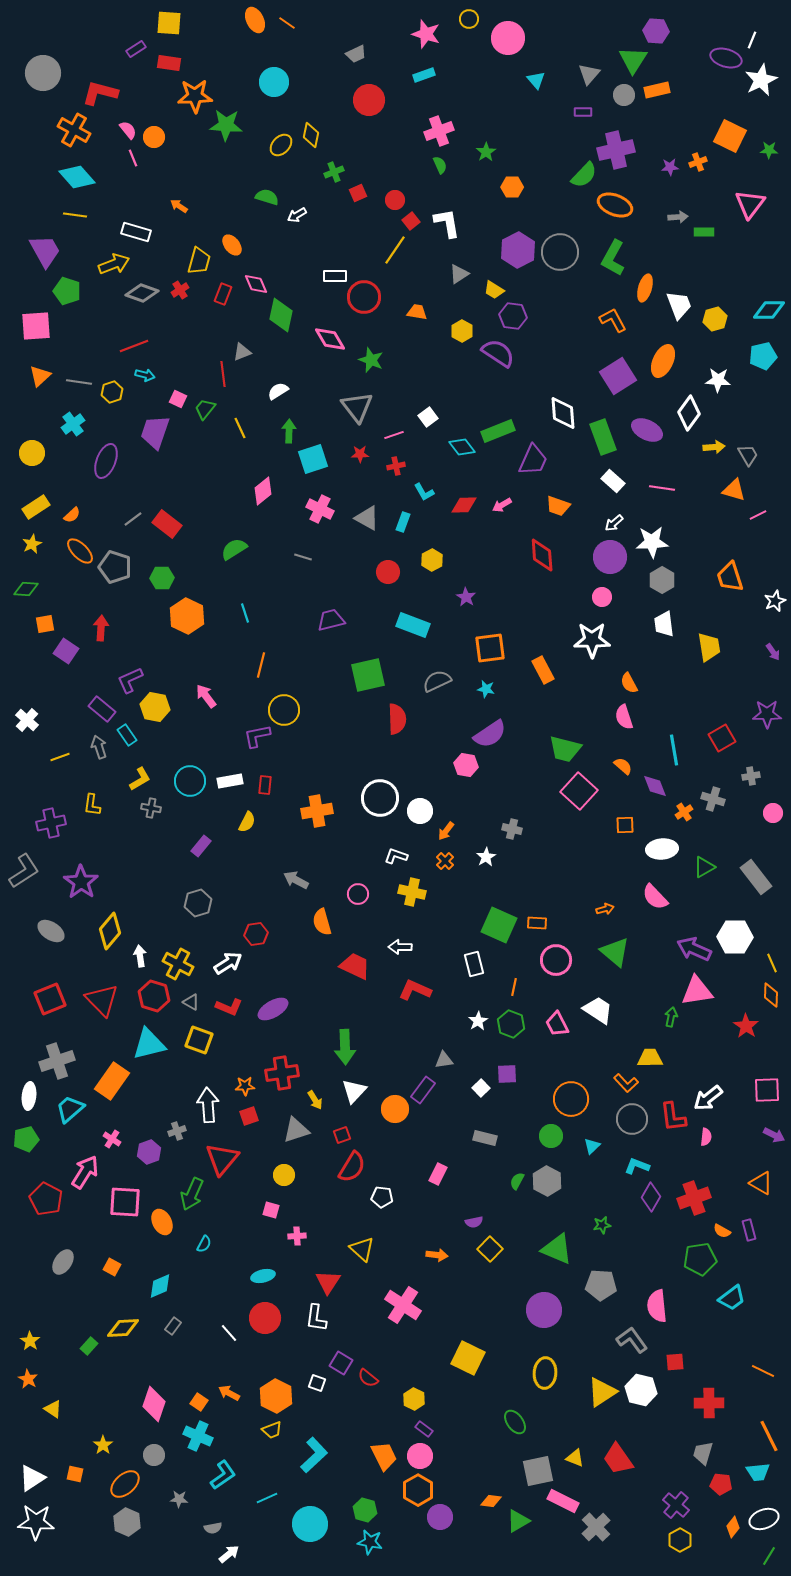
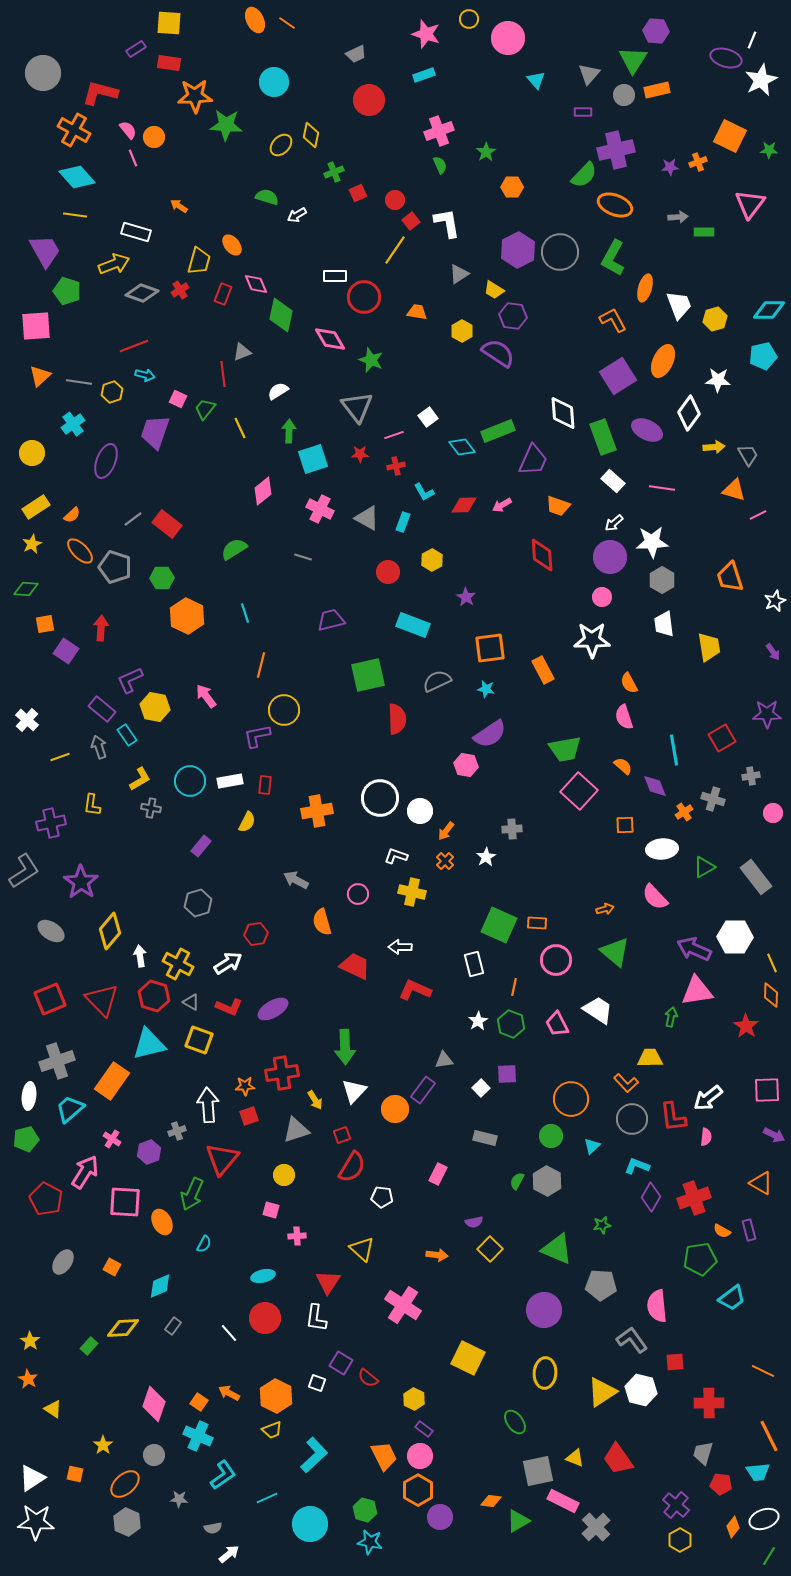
green trapezoid at (565, 749): rotated 24 degrees counterclockwise
gray cross at (512, 829): rotated 18 degrees counterclockwise
